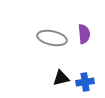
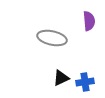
purple semicircle: moved 5 px right, 13 px up
black triangle: rotated 12 degrees counterclockwise
